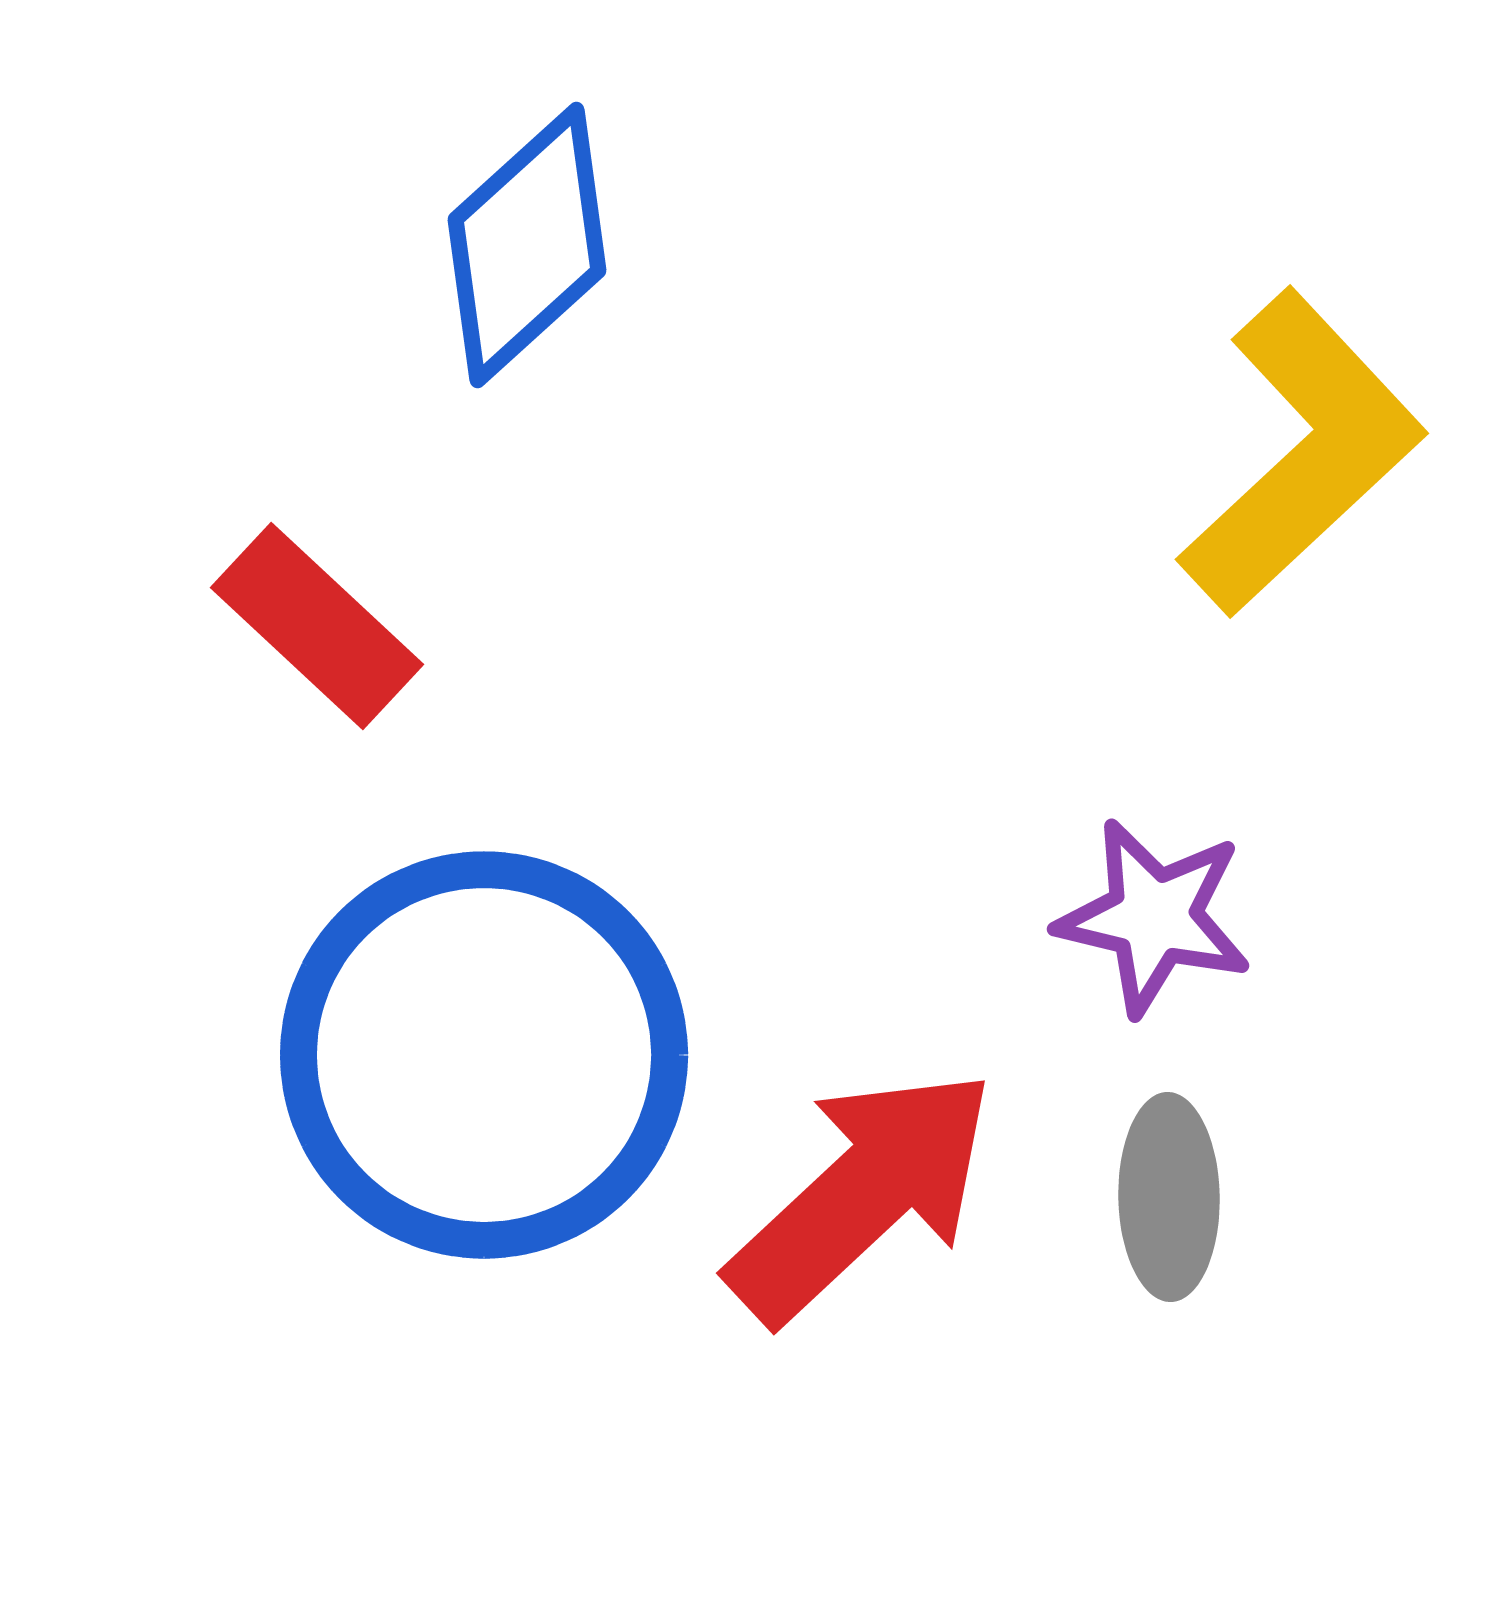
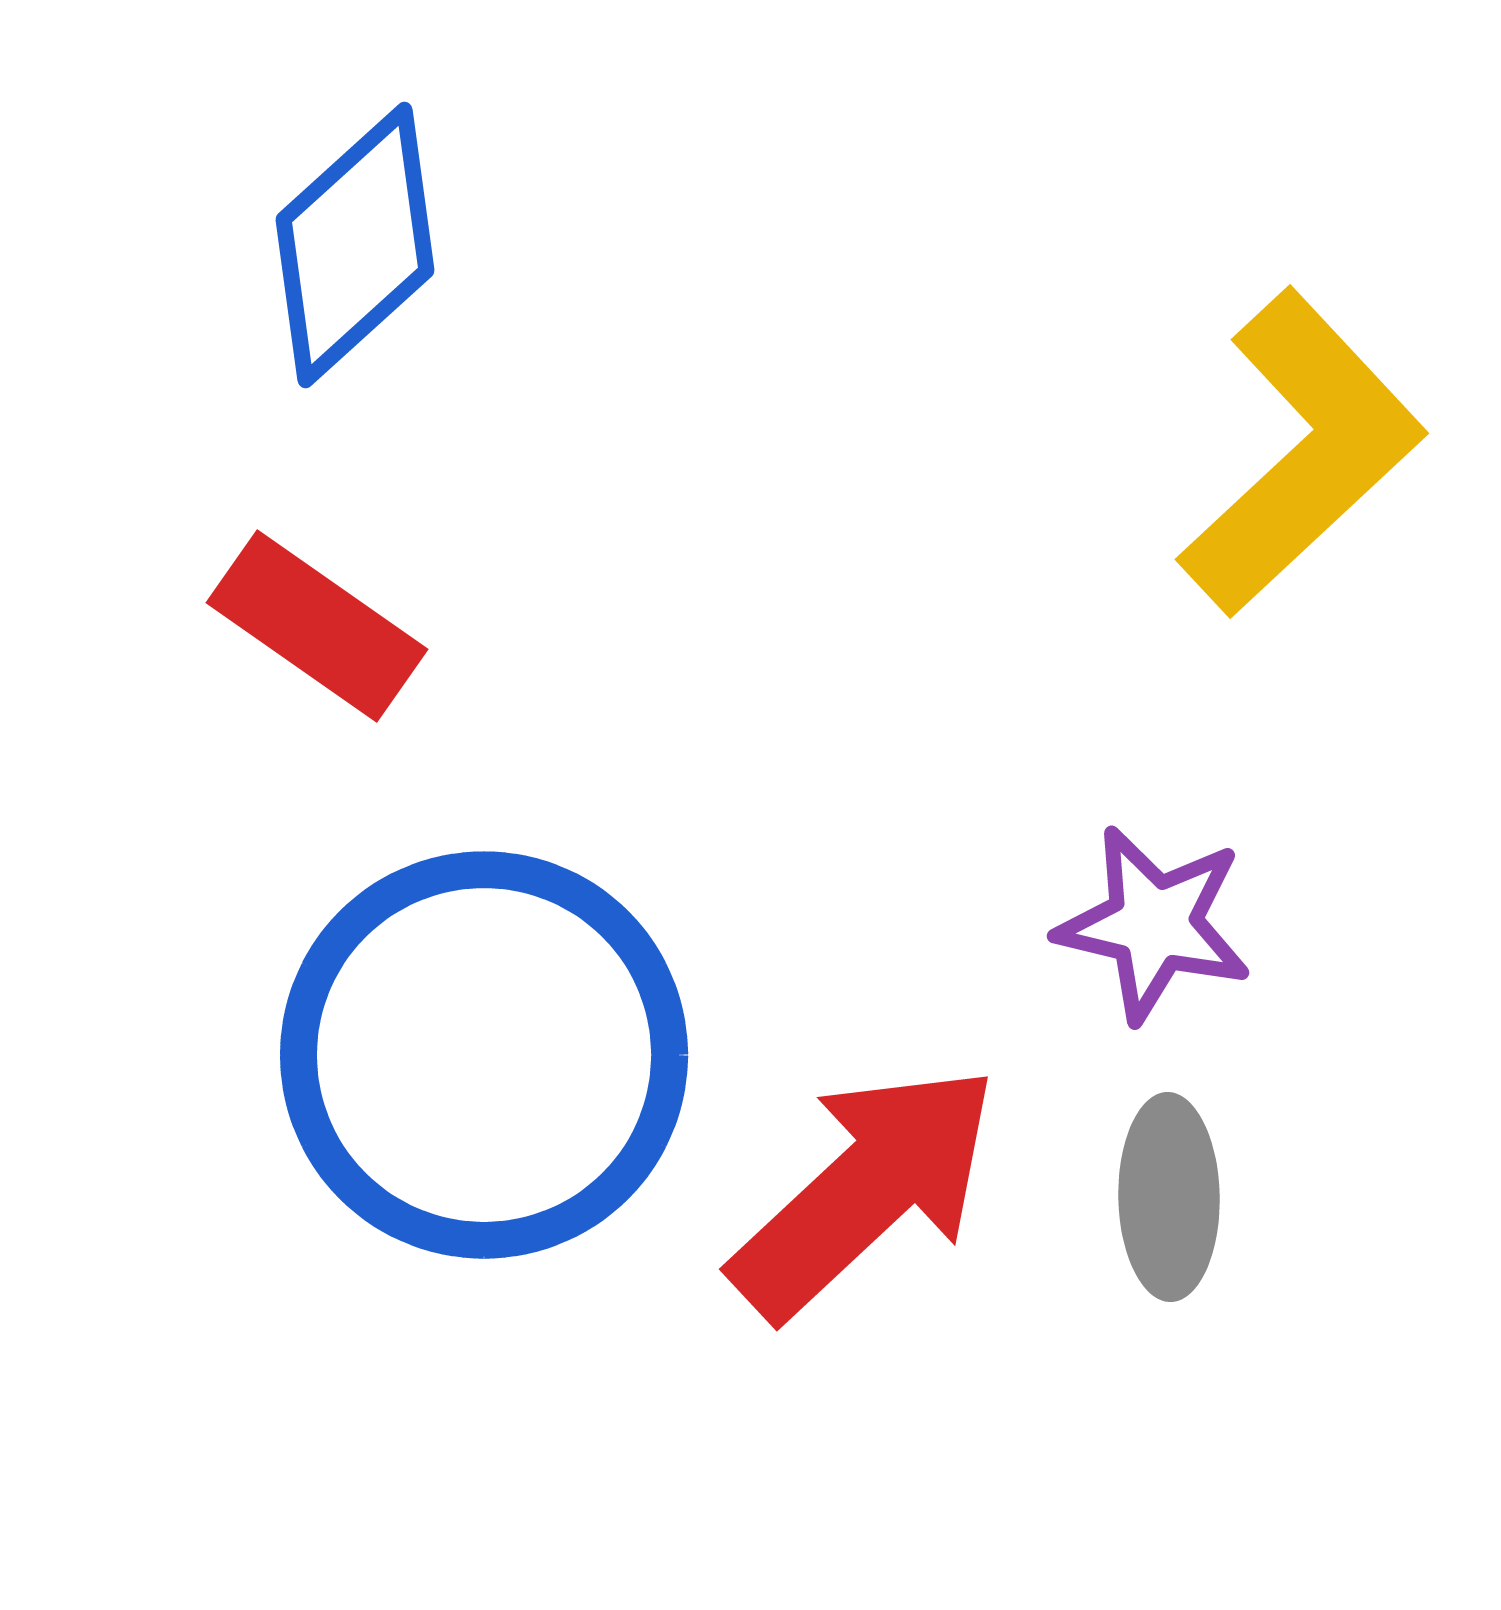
blue diamond: moved 172 px left
red rectangle: rotated 8 degrees counterclockwise
purple star: moved 7 px down
red arrow: moved 3 px right, 4 px up
